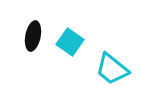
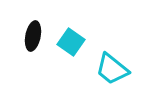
cyan square: moved 1 px right
